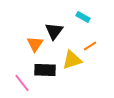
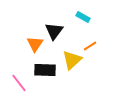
yellow triangle: rotated 25 degrees counterclockwise
pink line: moved 3 px left
